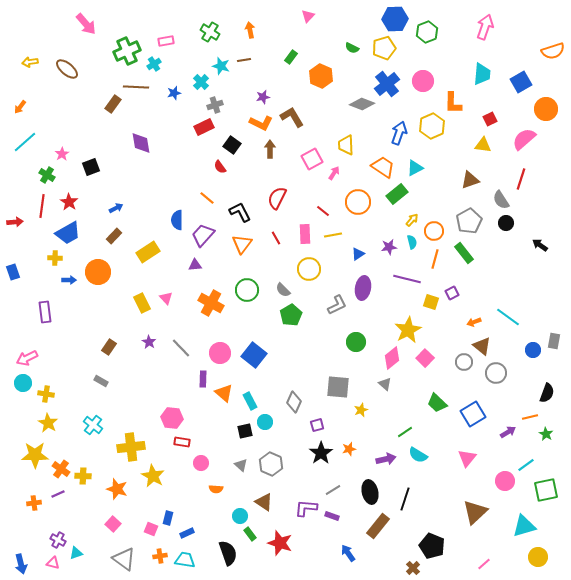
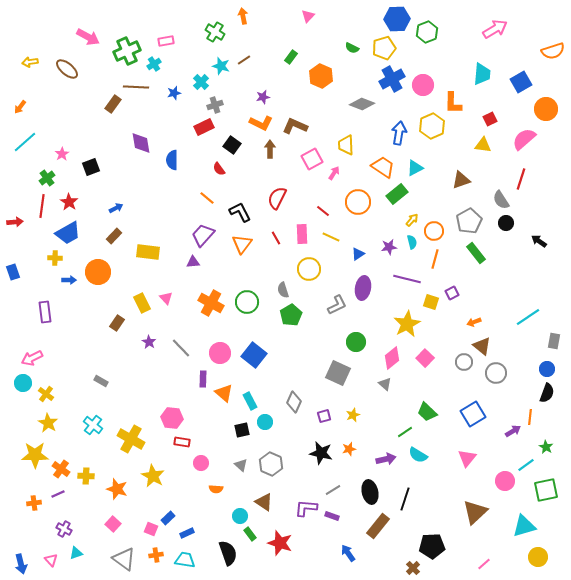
blue hexagon at (395, 19): moved 2 px right
pink arrow at (86, 24): moved 2 px right, 13 px down; rotated 20 degrees counterclockwise
pink arrow at (485, 27): moved 10 px right, 2 px down; rotated 40 degrees clockwise
orange arrow at (250, 30): moved 7 px left, 14 px up
green cross at (210, 32): moved 5 px right
brown line at (244, 60): rotated 24 degrees counterclockwise
pink circle at (423, 81): moved 4 px down
blue cross at (387, 84): moved 5 px right, 5 px up; rotated 10 degrees clockwise
brown L-shape at (292, 117): moved 3 px right, 9 px down; rotated 35 degrees counterclockwise
blue arrow at (399, 133): rotated 10 degrees counterclockwise
red semicircle at (220, 167): moved 1 px left, 2 px down
green cross at (47, 175): moved 3 px down; rotated 21 degrees clockwise
brown triangle at (470, 180): moved 9 px left
blue semicircle at (177, 220): moved 5 px left, 60 px up
pink rectangle at (305, 234): moved 3 px left
yellow line at (333, 235): moved 2 px left, 2 px down; rotated 36 degrees clockwise
black arrow at (540, 245): moved 1 px left, 4 px up
yellow rectangle at (148, 252): rotated 40 degrees clockwise
green rectangle at (464, 253): moved 12 px right
purple triangle at (195, 265): moved 2 px left, 3 px up
green circle at (247, 290): moved 12 px down
gray semicircle at (283, 290): rotated 28 degrees clockwise
cyan line at (508, 317): moved 20 px right; rotated 70 degrees counterclockwise
yellow star at (408, 330): moved 1 px left, 6 px up
brown rectangle at (109, 347): moved 8 px right, 24 px up
blue circle at (533, 350): moved 14 px right, 19 px down
pink arrow at (27, 358): moved 5 px right
gray square at (338, 387): moved 14 px up; rotated 20 degrees clockwise
yellow cross at (46, 394): rotated 28 degrees clockwise
green trapezoid at (437, 403): moved 10 px left, 9 px down
yellow star at (361, 410): moved 8 px left, 5 px down
orange line at (530, 417): rotated 70 degrees counterclockwise
purple square at (317, 425): moved 7 px right, 9 px up
black square at (245, 431): moved 3 px left, 1 px up
purple arrow at (508, 432): moved 5 px right, 1 px up
green star at (546, 434): moved 13 px down
yellow cross at (131, 447): moved 8 px up; rotated 36 degrees clockwise
black star at (321, 453): rotated 25 degrees counterclockwise
yellow cross at (83, 476): moved 3 px right
blue rectangle at (168, 518): rotated 32 degrees clockwise
purple cross at (58, 540): moved 6 px right, 11 px up
black pentagon at (432, 546): rotated 25 degrees counterclockwise
orange cross at (160, 556): moved 4 px left, 1 px up
pink triangle at (53, 563): moved 2 px left, 3 px up; rotated 32 degrees clockwise
